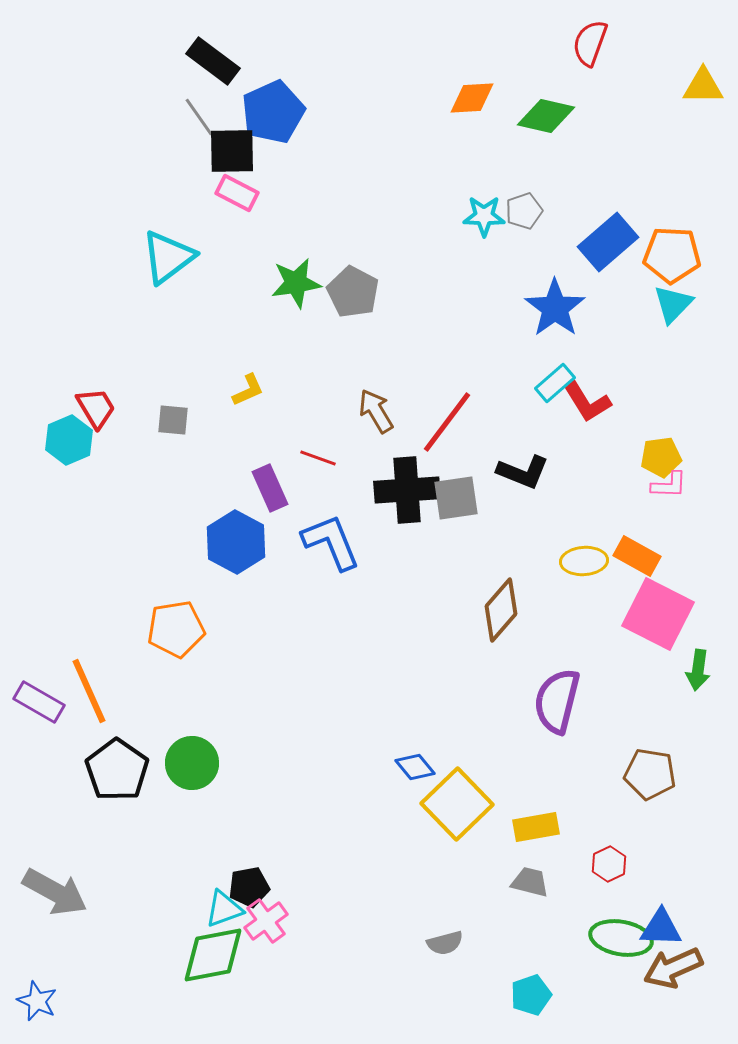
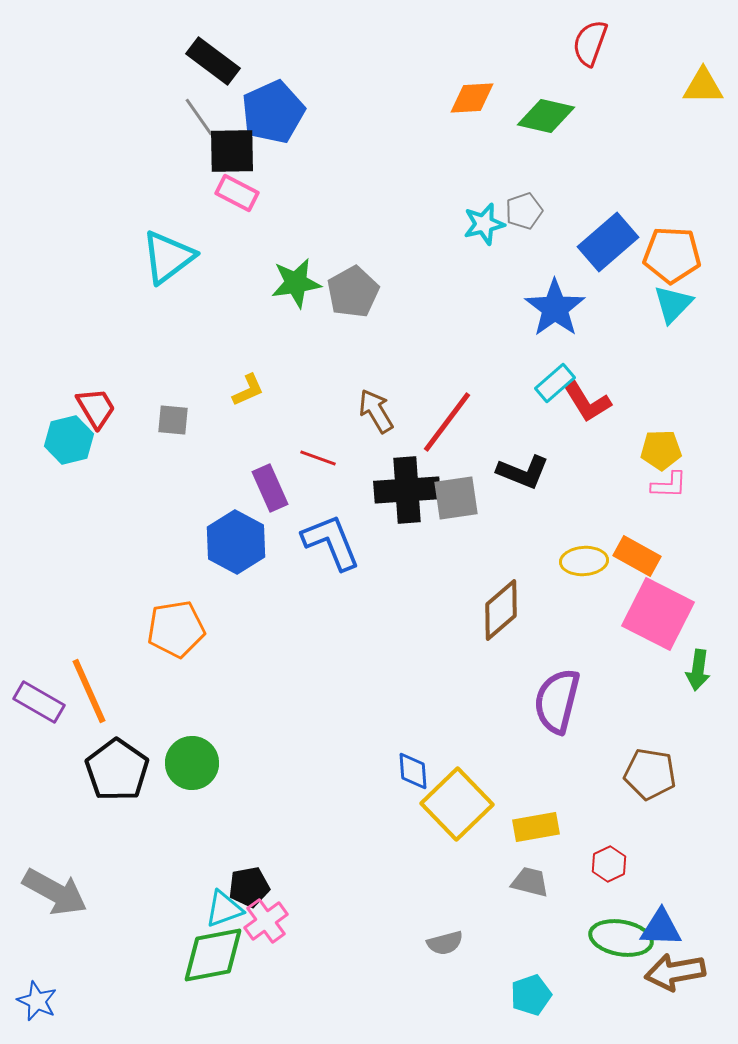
cyan star at (484, 216): moved 8 px down; rotated 15 degrees counterclockwise
gray pentagon at (353, 292): rotated 15 degrees clockwise
cyan hexagon at (69, 440): rotated 9 degrees clockwise
yellow pentagon at (661, 457): moved 7 px up; rotated 6 degrees clockwise
brown diamond at (501, 610): rotated 8 degrees clockwise
blue diamond at (415, 767): moved 2 px left, 4 px down; rotated 36 degrees clockwise
brown arrow at (673, 968): moved 2 px right, 4 px down; rotated 14 degrees clockwise
